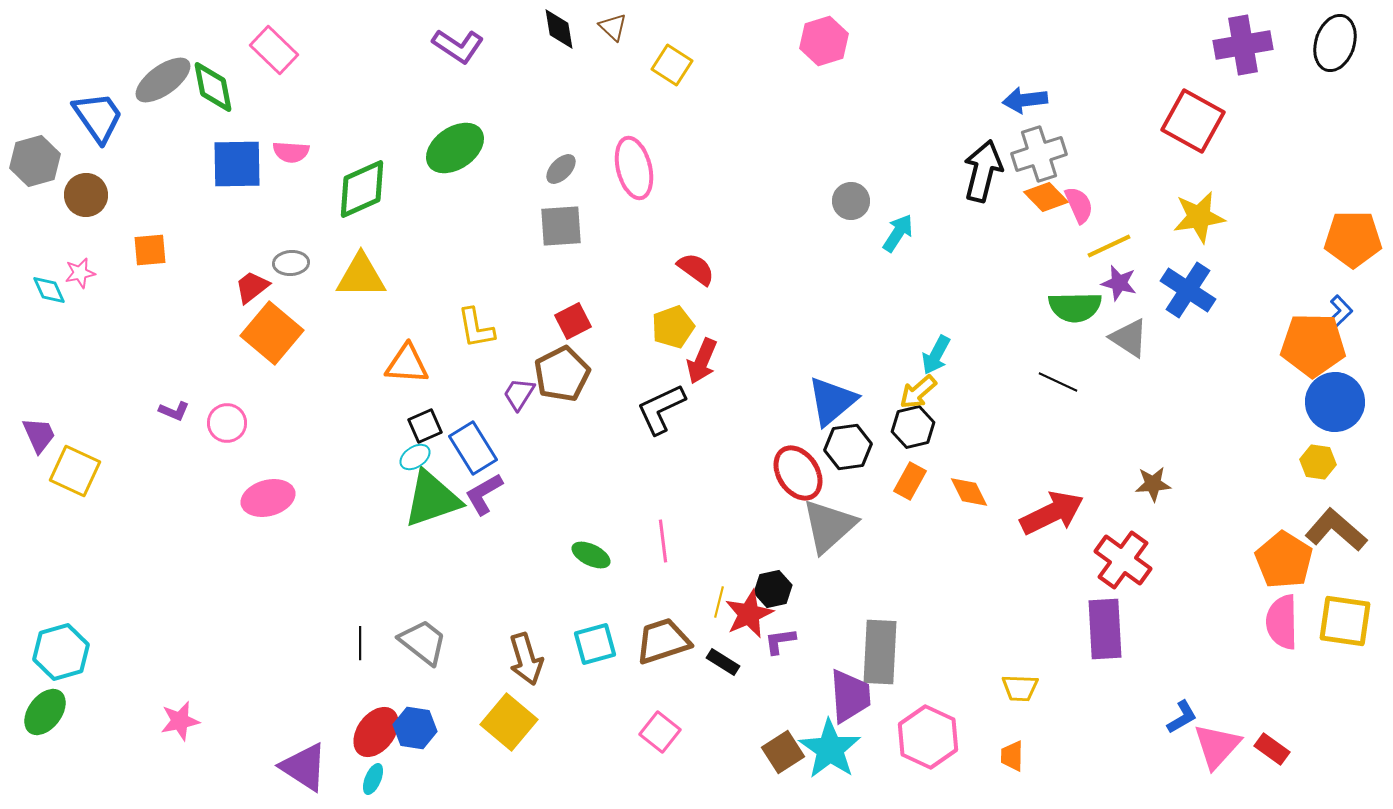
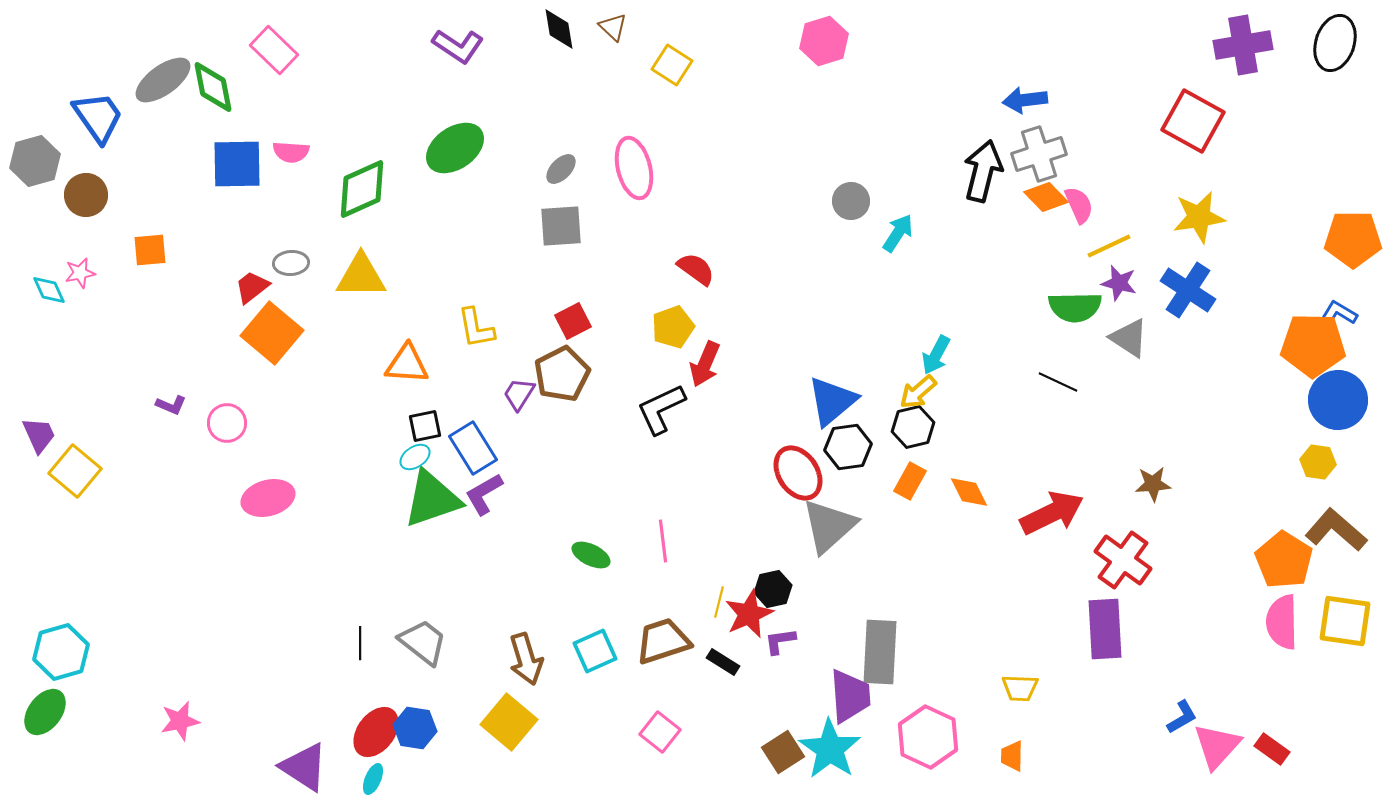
blue L-shape at (1339, 313): rotated 105 degrees counterclockwise
red arrow at (702, 361): moved 3 px right, 3 px down
blue circle at (1335, 402): moved 3 px right, 2 px up
purple L-shape at (174, 411): moved 3 px left, 6 px up
black square at (425, 426): rotated 12 degrees clockwise
yellow square at (75, 471): rotated 15 degrees clockwise
cyan square at (595, 644): moved 7 px down; rotated 9 degrees counterclockwise
